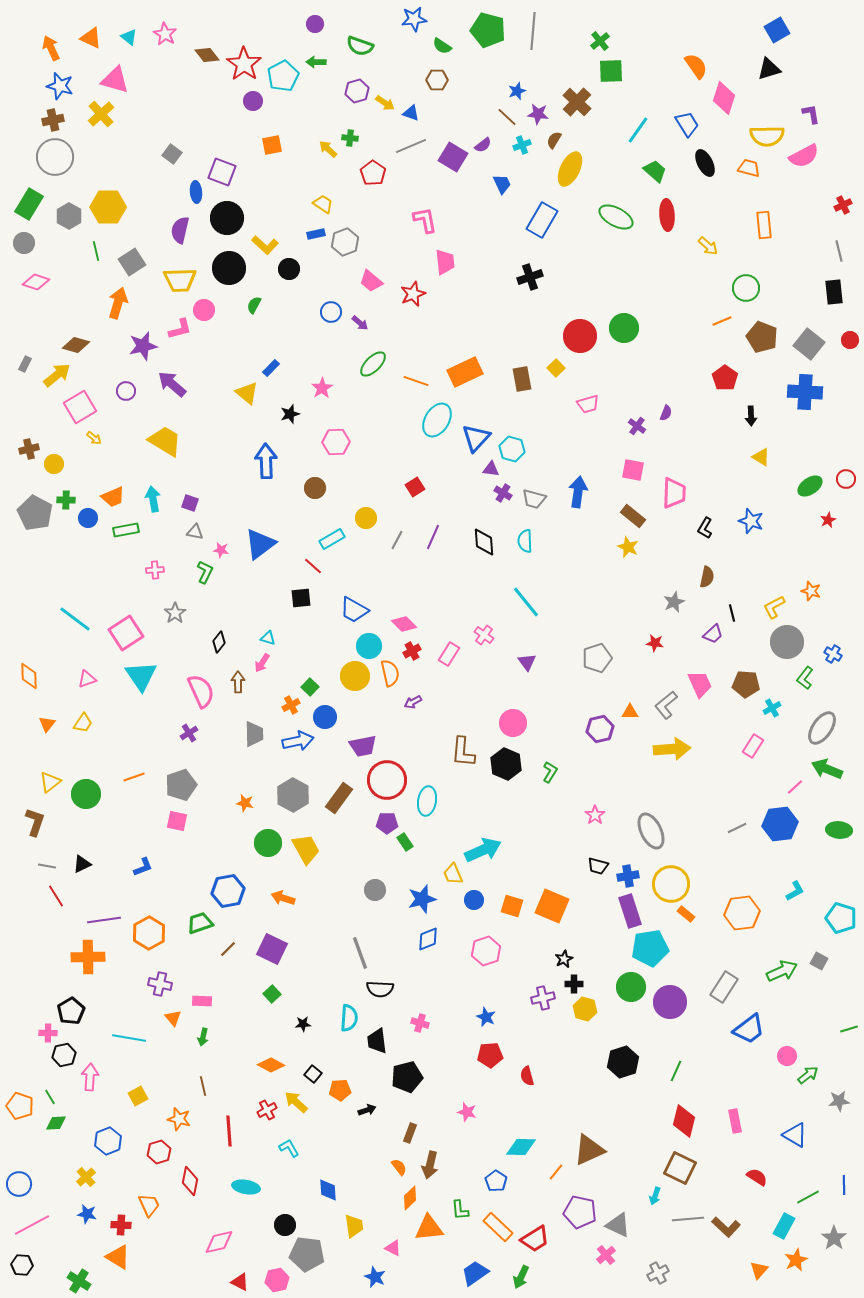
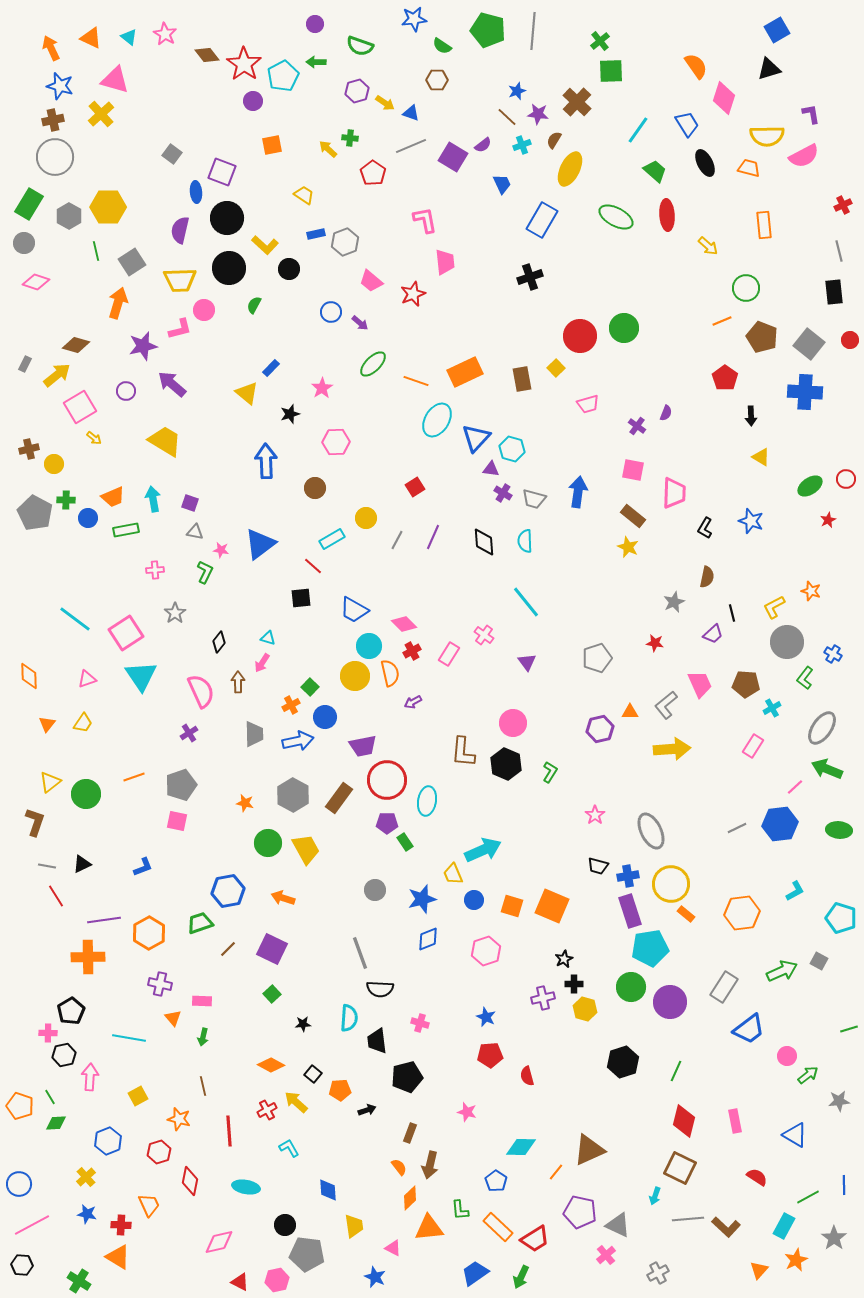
yellow trapezoid at (323, 204): moved 19 px left, 9 px up
